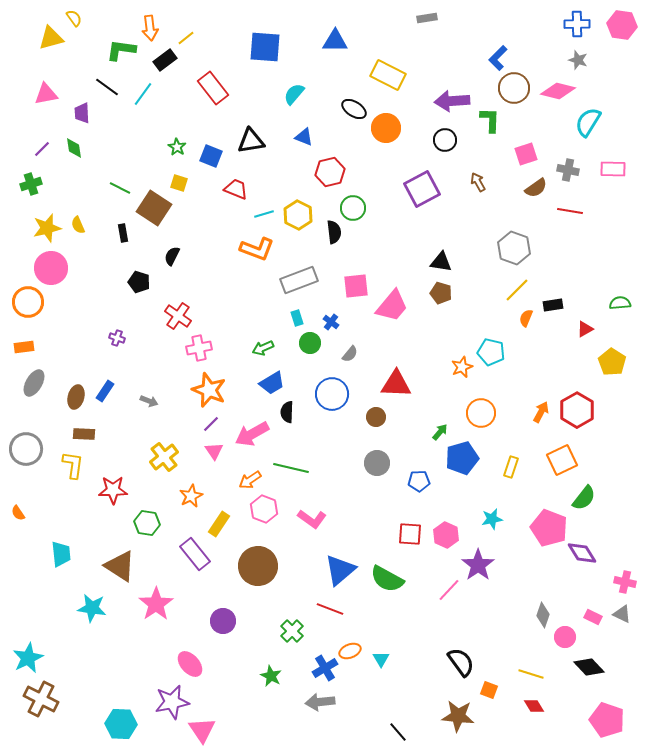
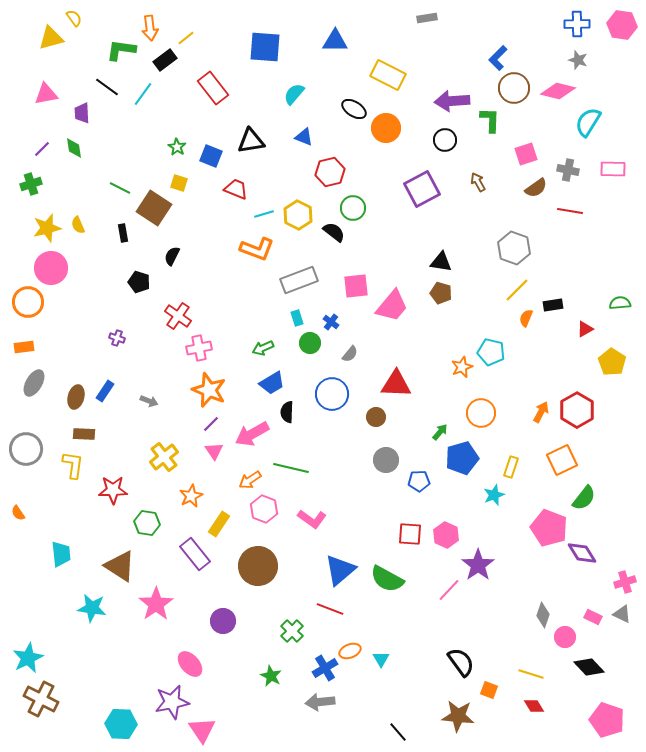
black semicircle at (334, 232): rotated 45 degrees counterclockwise
gray circle at (377, 463): moved 9 px right, 3 px up
cyan star at (492, 519): moved 2 px right, 24 px up; rotated 10 degrees counterclockwise
pink cross at (625, 582): rotated 30 degrees counterclockwise
